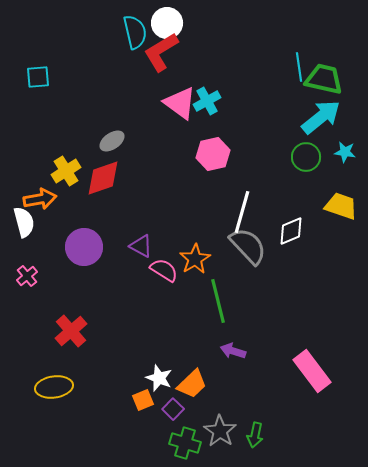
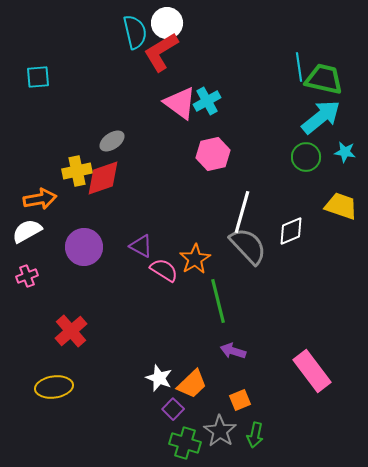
yellow cross: moved 11 px right; rotated 20 degrees clockwise
white semicircle: moved 3 px right, 9 px down; rotated 104 degrees counterclockwise
pink cross: rotated 20 degrees clockwise
orange square: moved 97 px right
